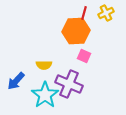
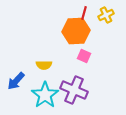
yellow cross: moved 2 px down
purple cross: moved 5 px right, 6 px down
